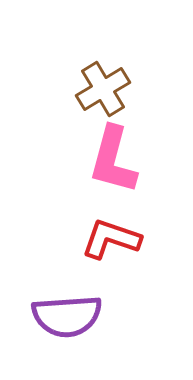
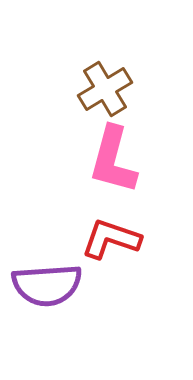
brown cross: moved 2 px right
purple semicircle: moved 20 px left, 31 px up
